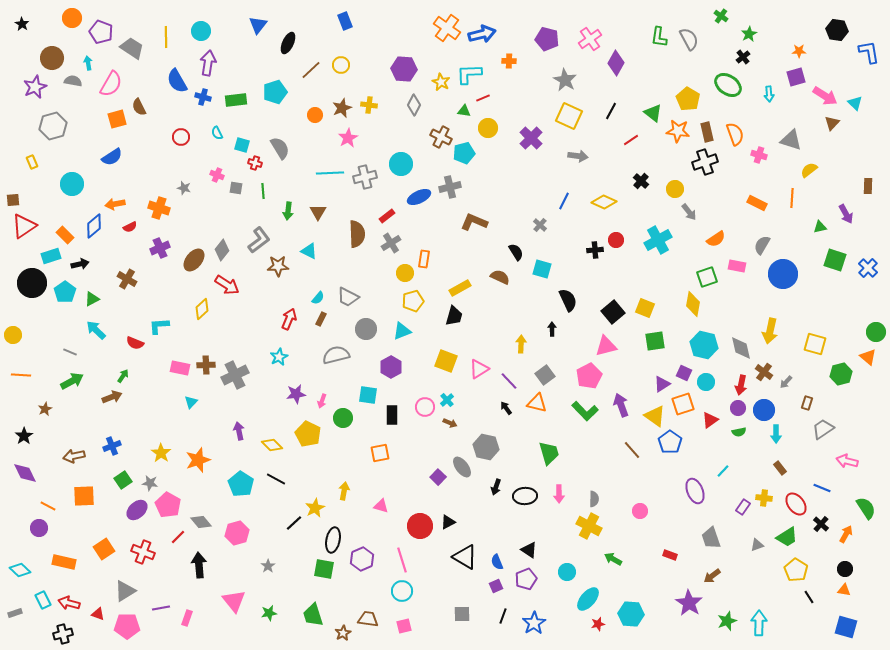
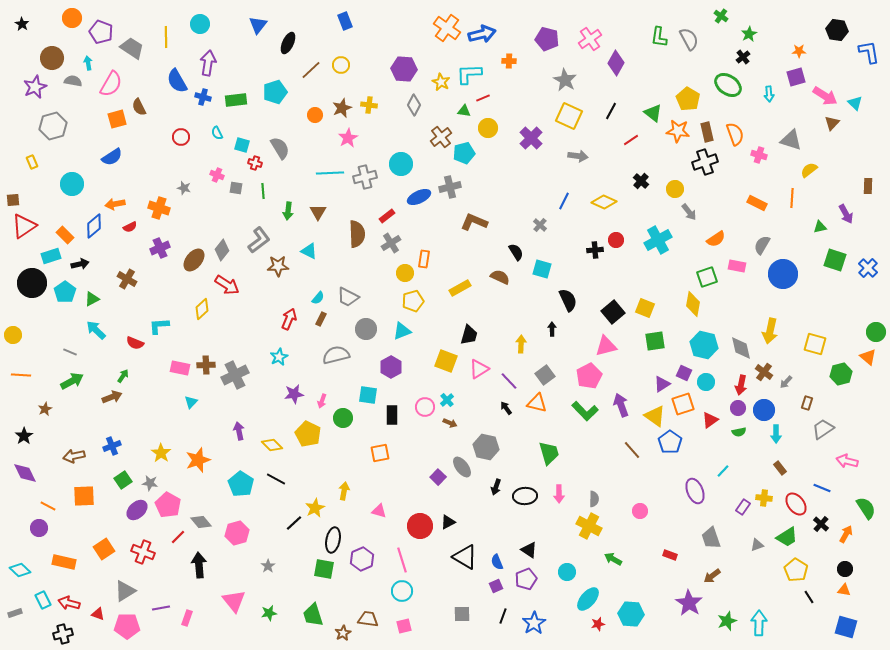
cyan circle at (201, 31): moved 1 px left, 7 px up
brown cross at (441, 137): rotated 25 degrees clockwise
black trapezoid at (454, 316): moved 15 px right, 19 px down
purple star at (296, 394): moved 2 px left
pink triangle at (381, 506): moved 2 px left, 5 px down
